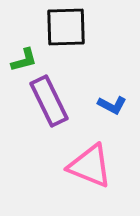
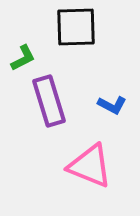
black square: moved 10 px right
green L-shape: moved 1 px left, 2 px up; rotated 12 degrees counterclockwise
purple rectangle: rotated 9 degrees clockwise
